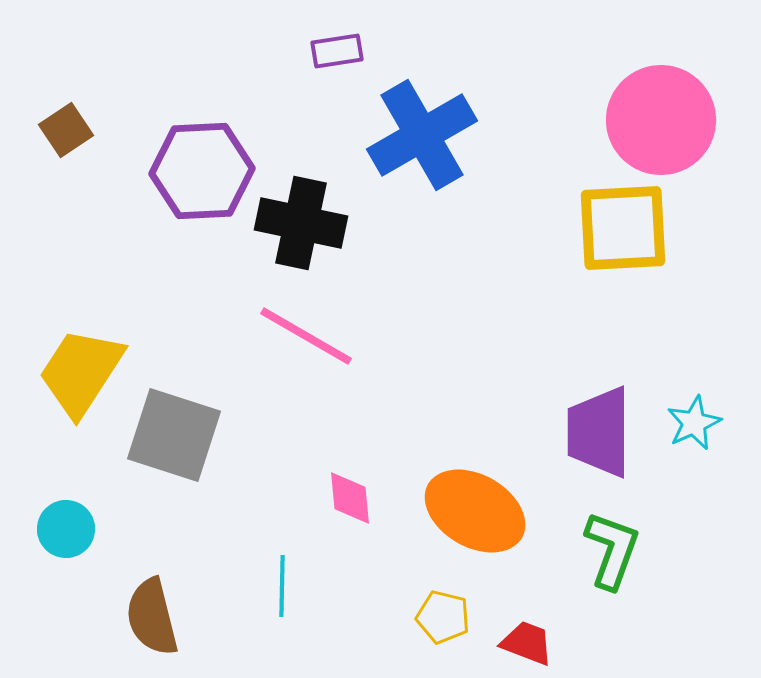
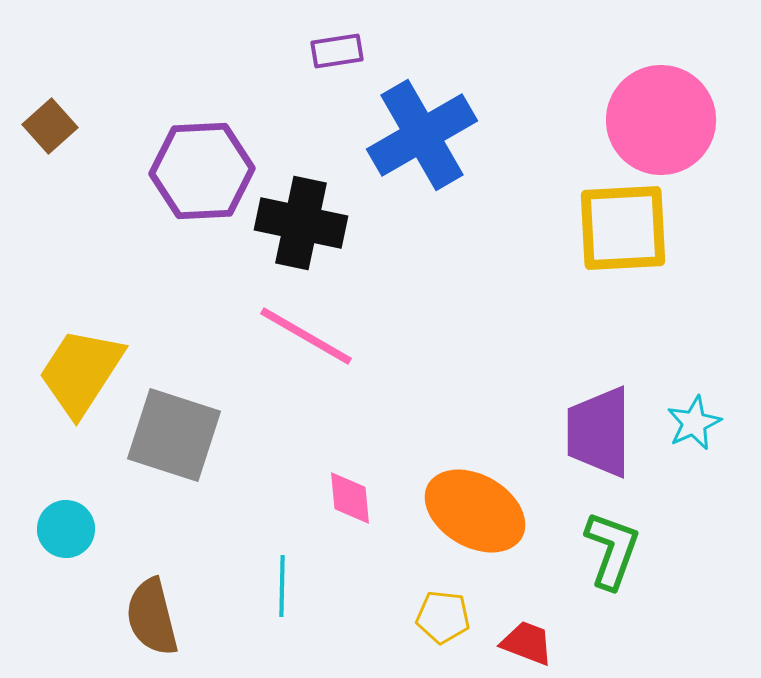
brown square: moved 16 px left, 4 px up; rotated 8 degrees counterclockwise
yellow pentagon: rotated 8 degrees counterclockwise
